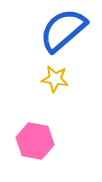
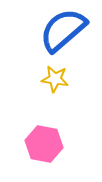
pink hexagon: moved 9 px right, 3 px down
